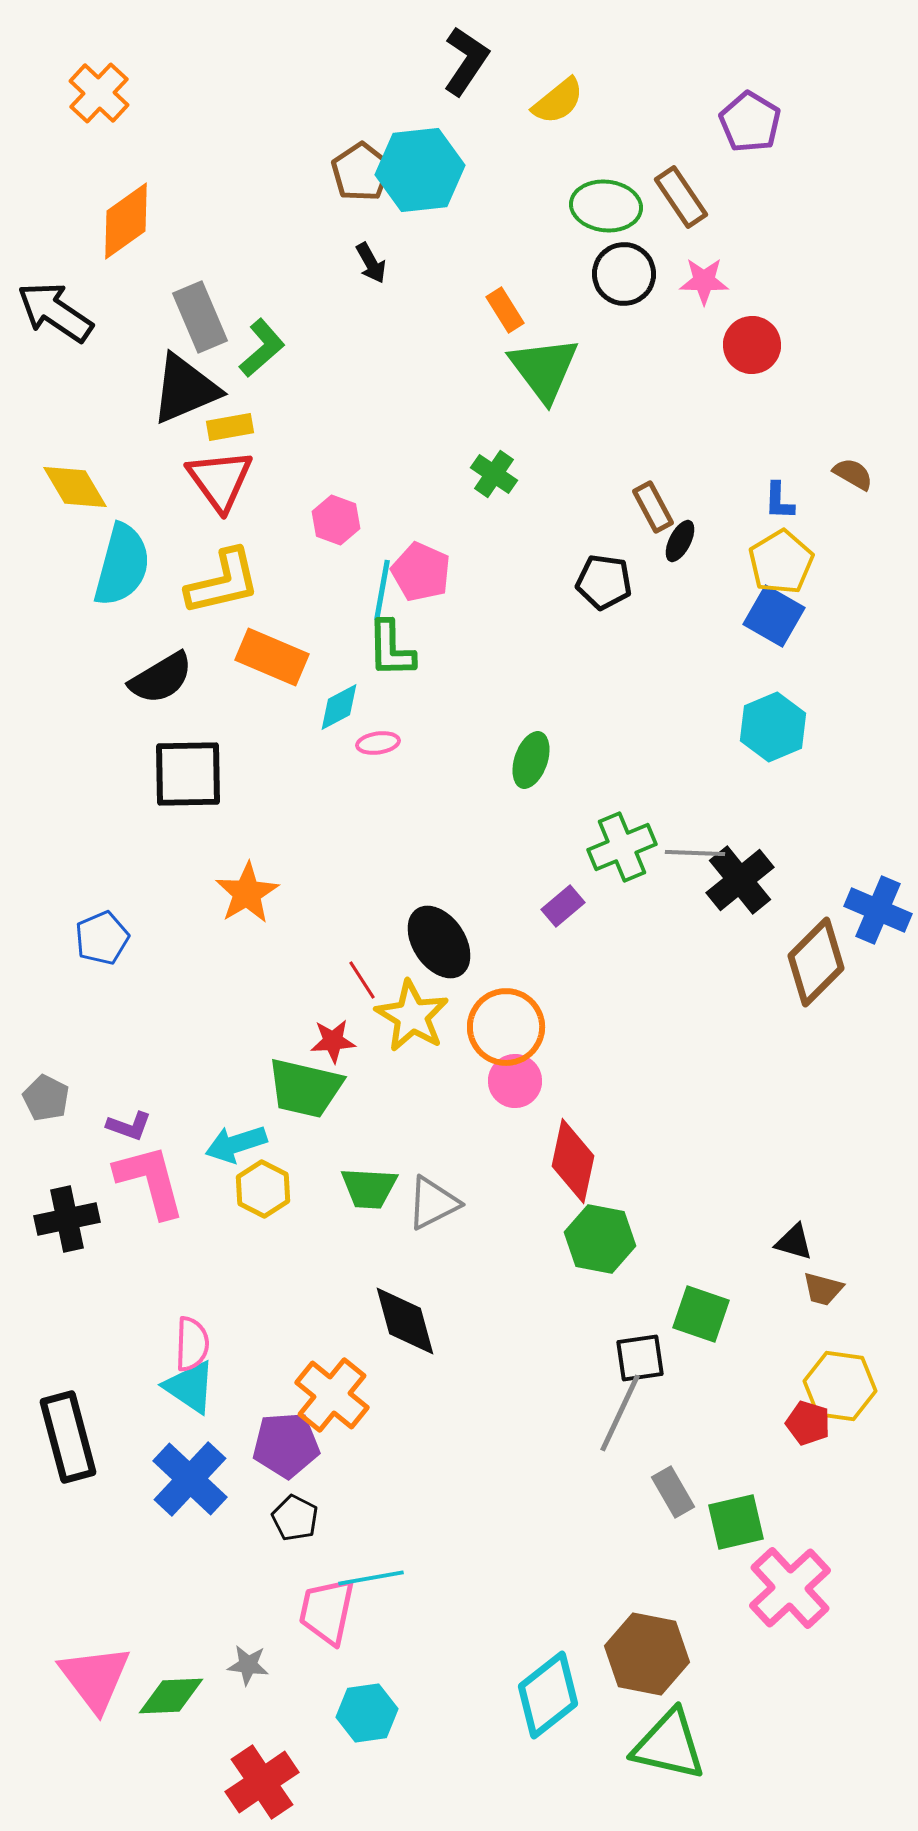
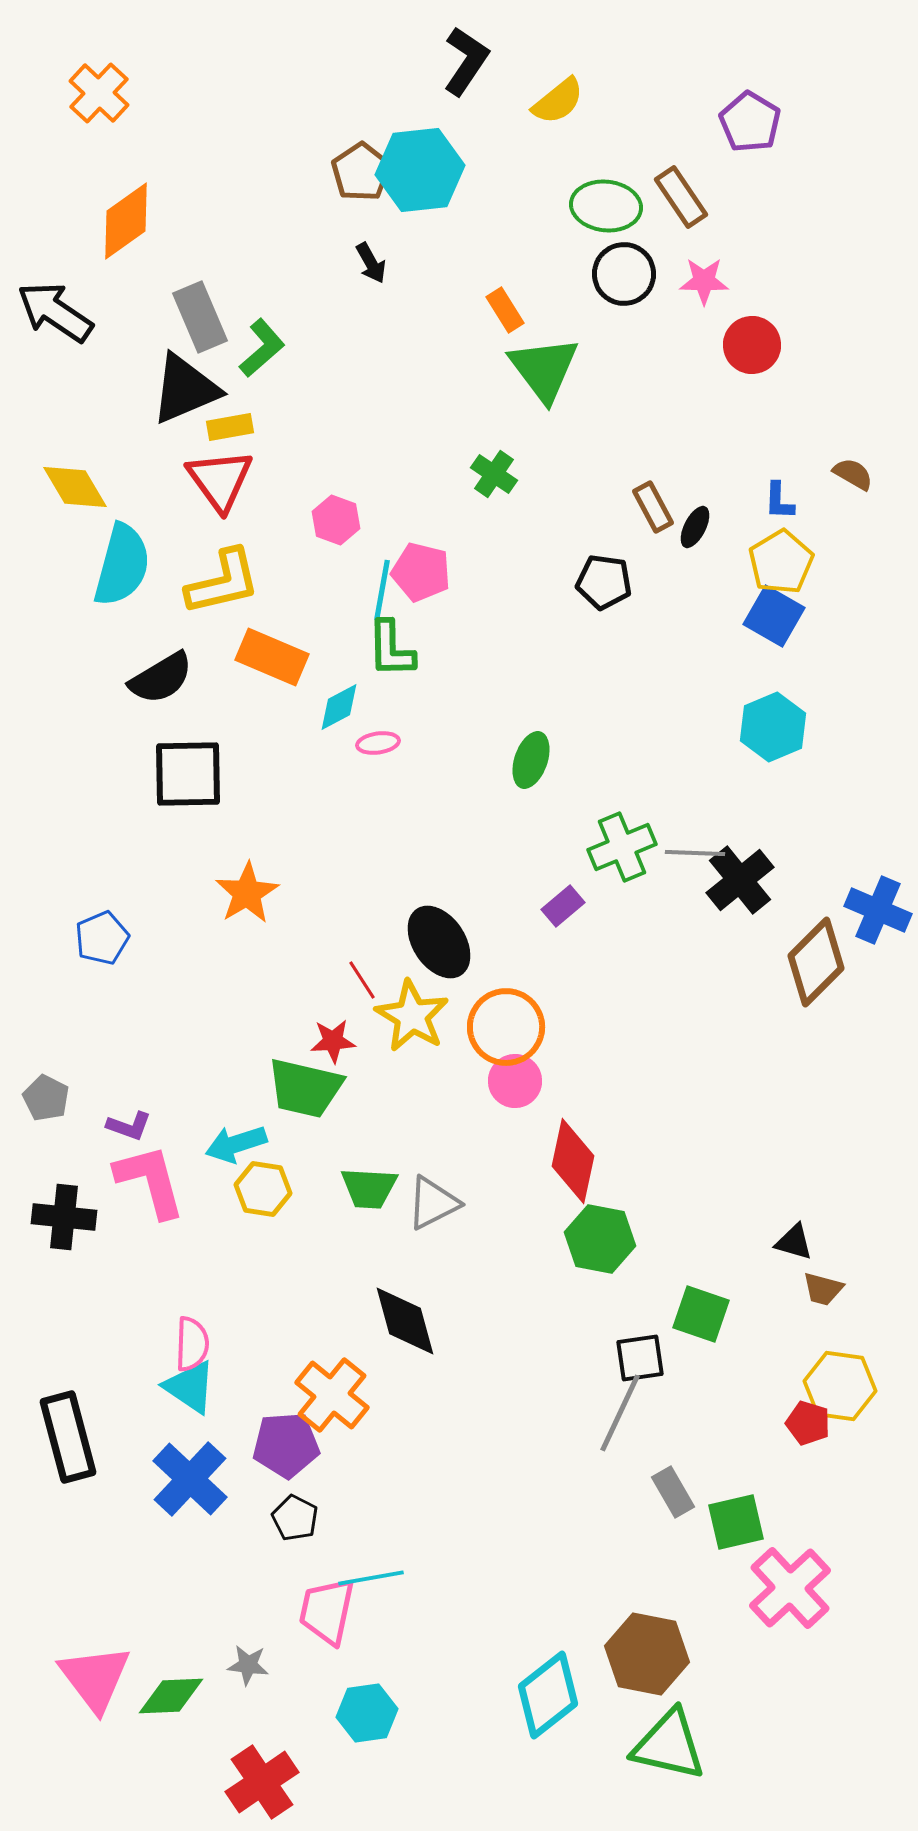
black ellipse at (680, 541): moved 15 px right, 14 px up
pink pentagon at (421, 572): rotated 10 degrees counterclockwise
yellow hexagon at (263, 1189): rotated 18 degrees counterclockwise
black cross at (67, 1219): moved 3 px left, 2 px up; rotated 18 degrees clockwise
